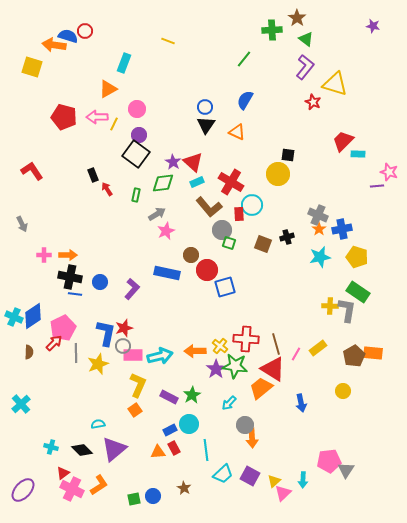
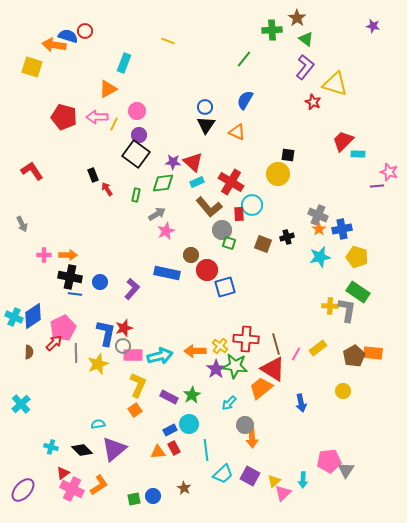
pink circle at (137, 109): moved 2 px down
purple star at (173, 162): rotated 28 degrees counterclockwise
